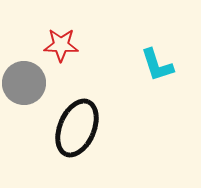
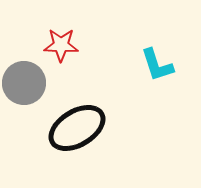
black ellipse: rotated 36 degrees clockwise
